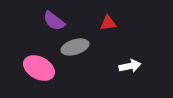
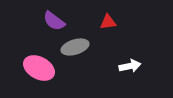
red triangle: moved 1 px up
